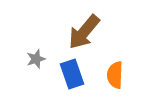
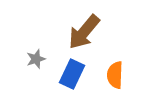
blue rectangle: rotated 44 degrees clockwise
